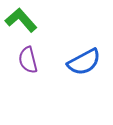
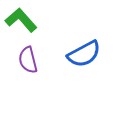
blue semicircle: moved 8 px up
